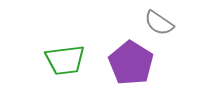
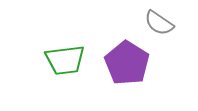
purple pentagon: moved 4 px left
